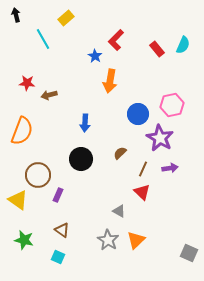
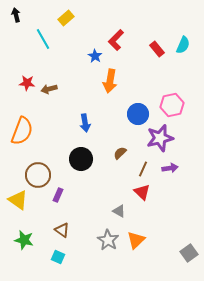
brown arrow: moved 6 px up
blue arrow: rotated 12 degrees counterclockwise
purple star: rotated 28 degrees clockwise
gray square: rotated 30 degrees clockwise
